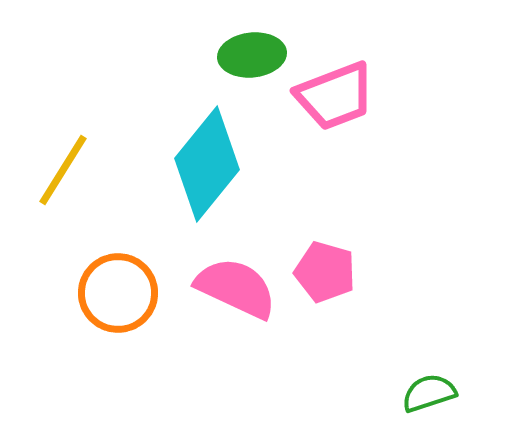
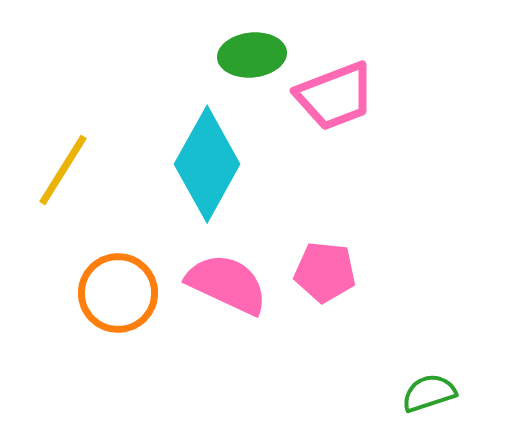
cyan diamond: rotated 10 degrees counterclockwise
pink pentagon: rotated 10 degrees counterclockwise
pink semicircle: moved 9 px left, 4 px up
